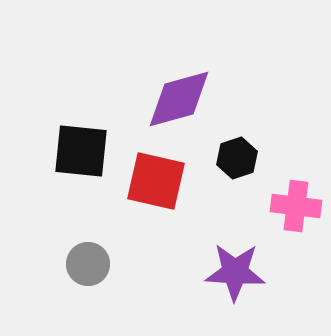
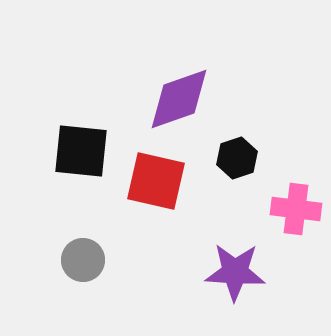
purple diamond: rotated 4 degrees counterclockwise
pink cross: moved 3 px down
gray circle: moved 5 px left, 4 px up
